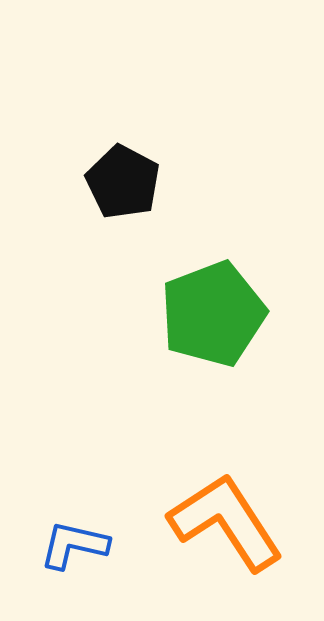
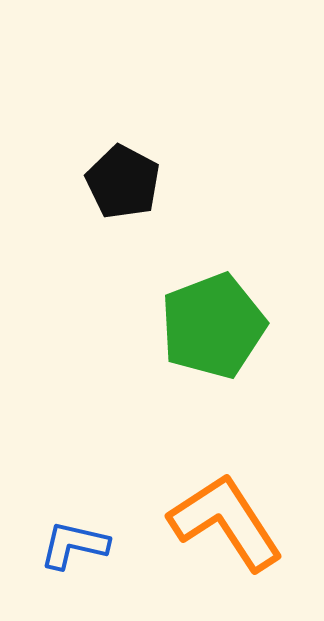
green pentagon: moved 12 px down
